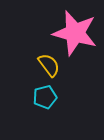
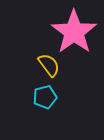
pink star: moved 1 px left, 1 px up; rotated 21 degrees clockwise
